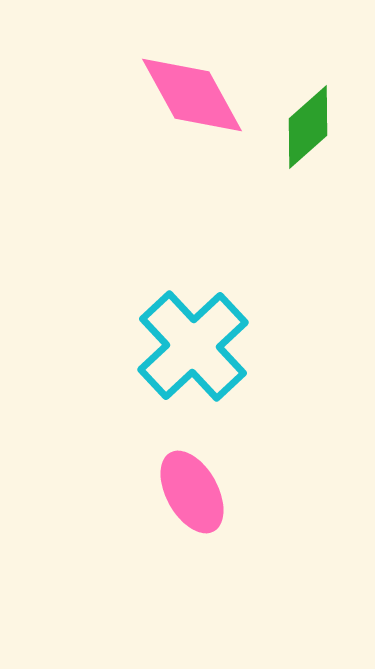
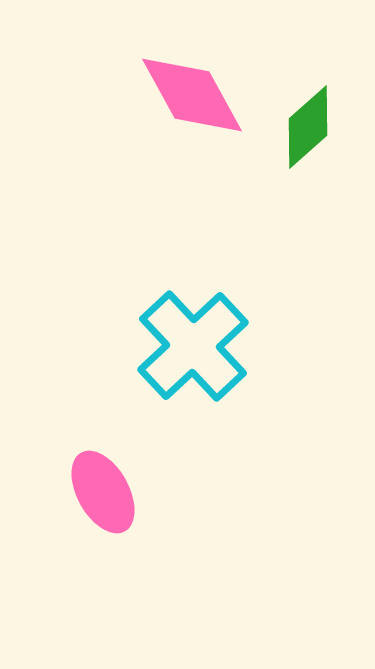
pink ellipse: moved 89 px left
